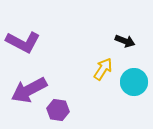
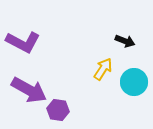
purple arrow: rotated 123 degrees counterclockwise
